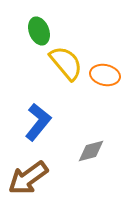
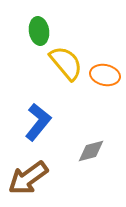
green ellipse: rotated 12 degrees clockwise
